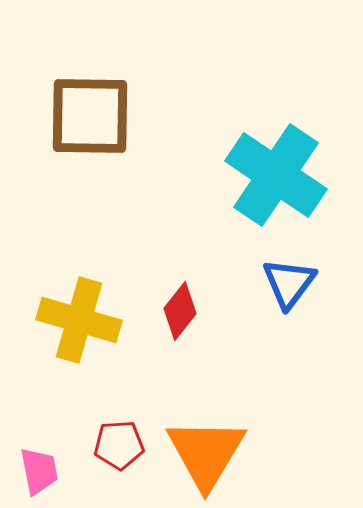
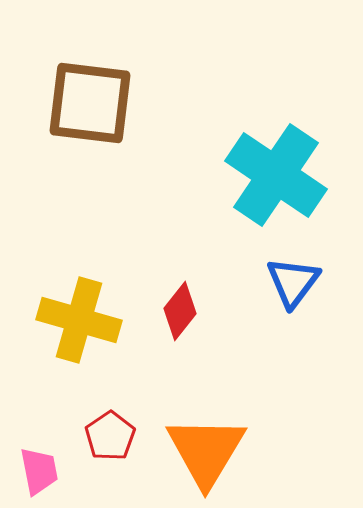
brown square: moved 13 px up; rotated 6 degrees clockwise
blue triangle: moved 4 px right, 1 px up
red pentagon: moved 9 px left, 9 px up; rotated 30 degrees counterclockwise
orange triangle: moved 2 px up
